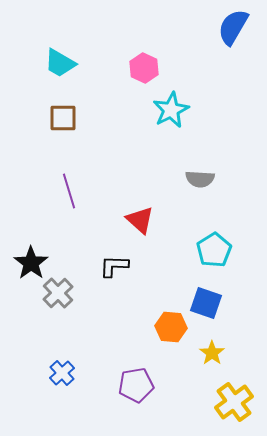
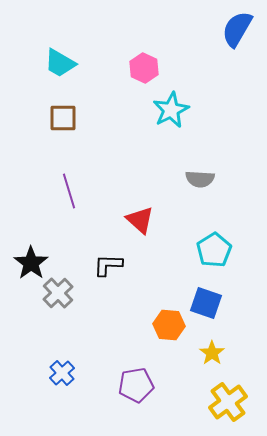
blue semicircle: moved 4 px right, 2 px down
black L-shape: moved 6 px left, 1 px up
orange hexagon: moved 2 px left, 2 px up
yellow cross: moved 6 px left
